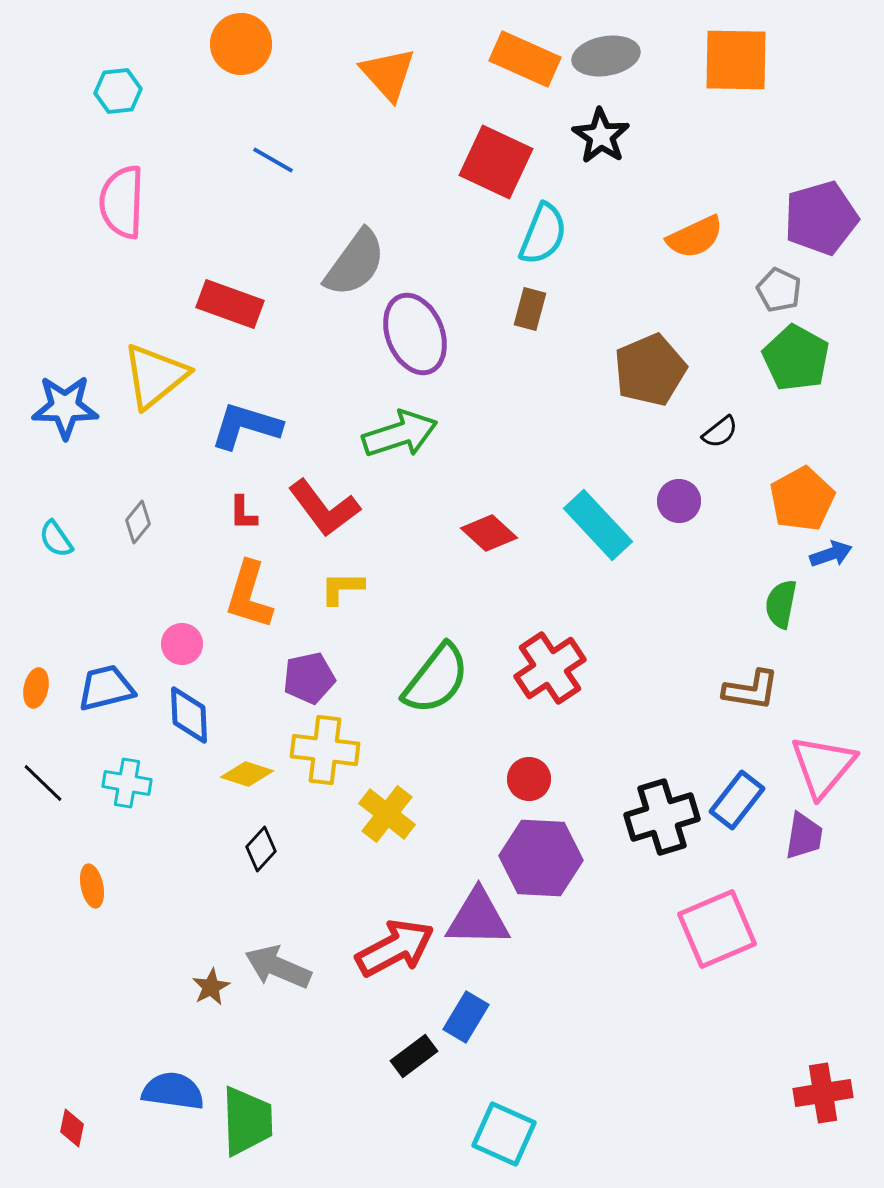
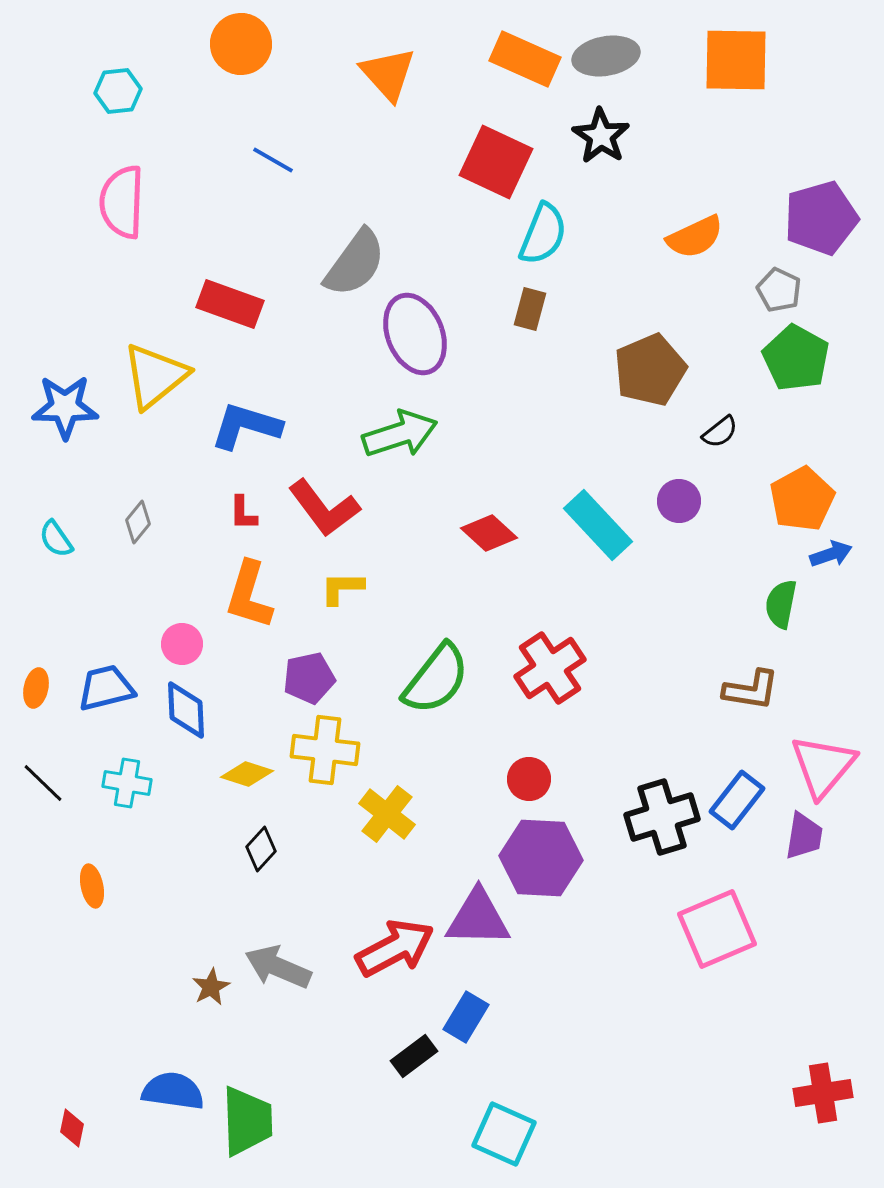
blue diamond at (189, 715): moved 3 px left, 5 px up
